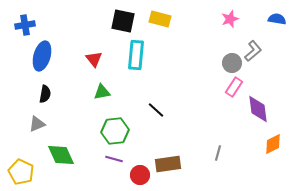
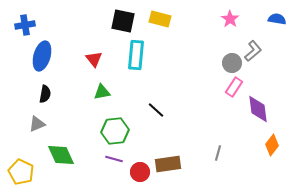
pink star: rotated 18 degrees counterclockwise
orange diamond: moved 1 px left, 1 px down; rotated 25 degrees counterclockwise
red circle: moved 3 px up
